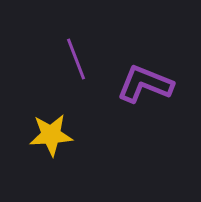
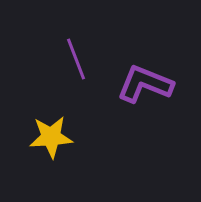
yellow star: moved 2 px down
